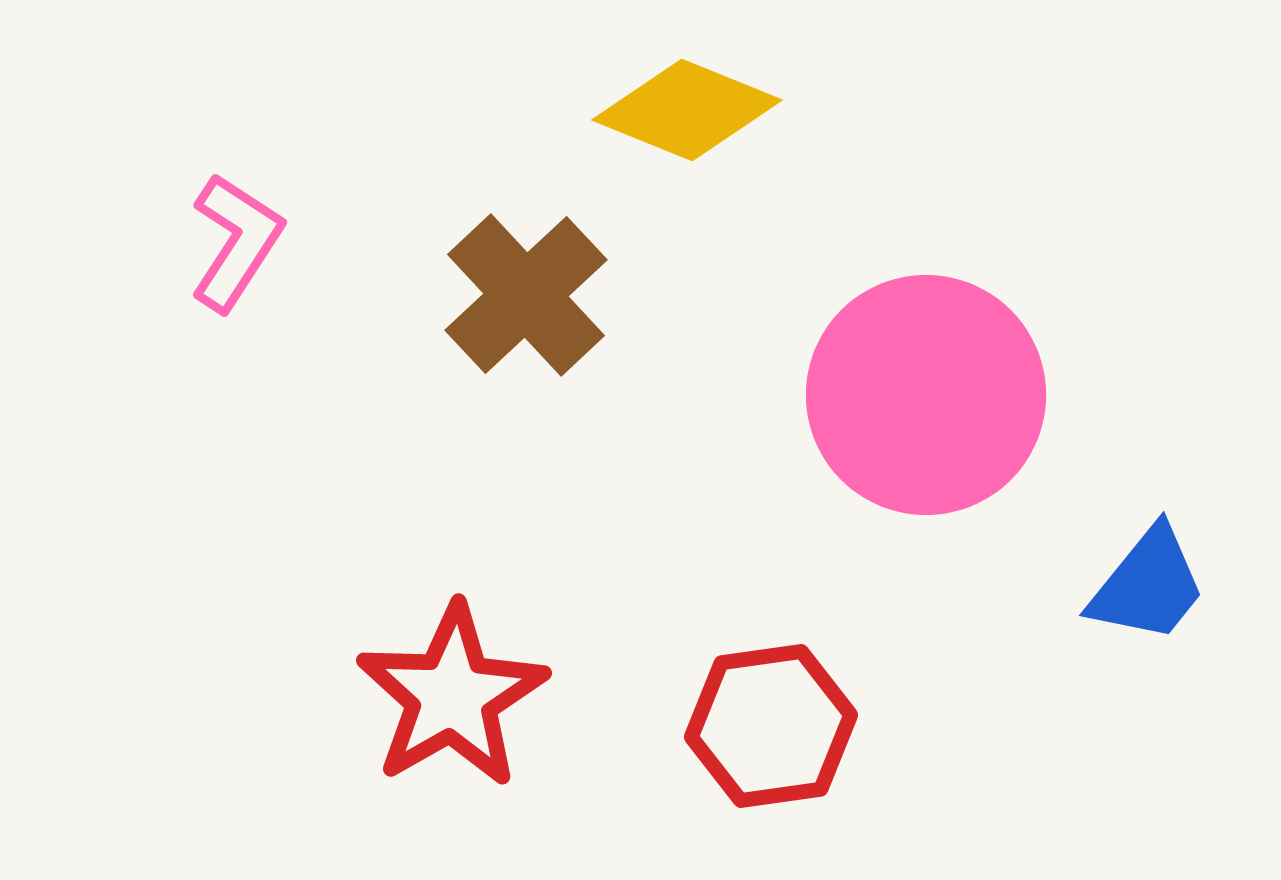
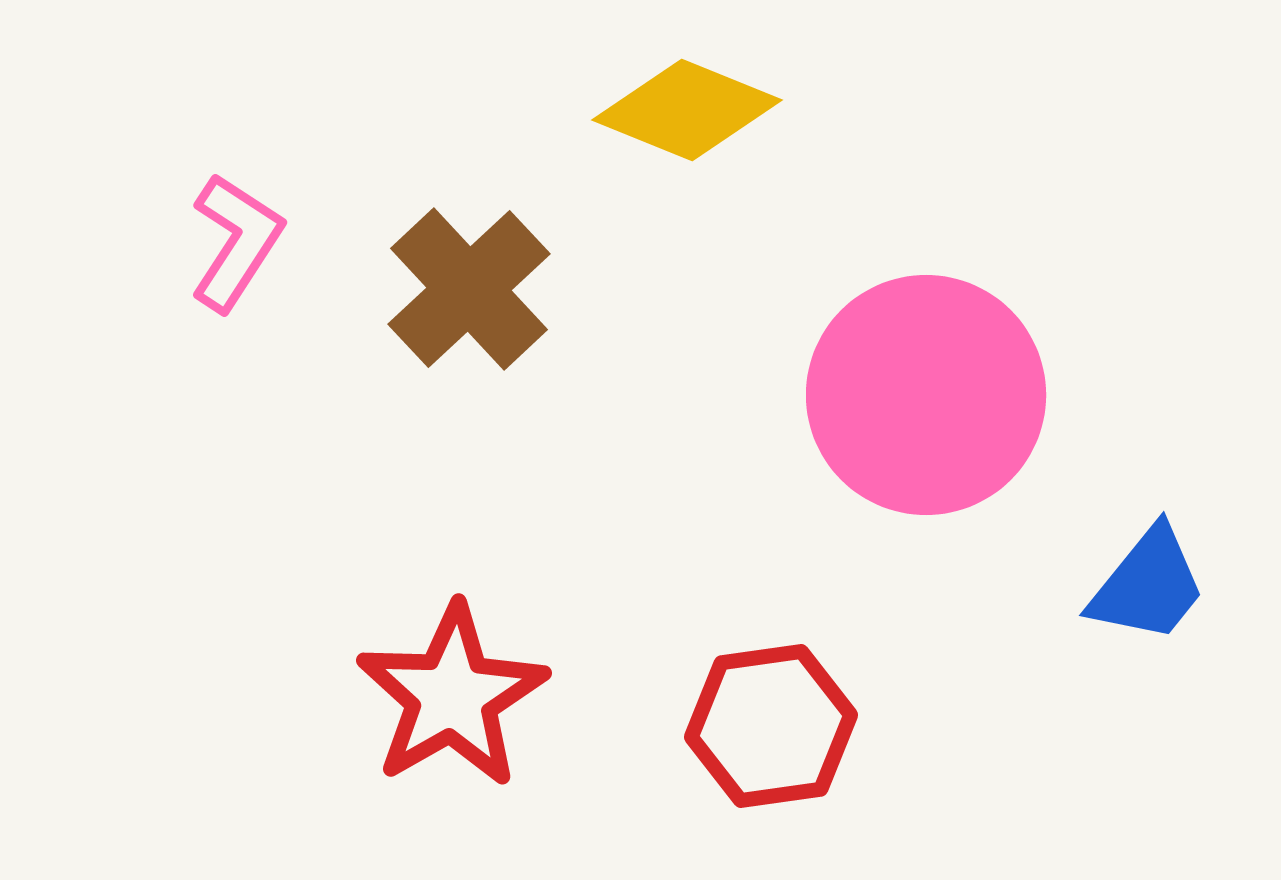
brown cross: moved 57 px left, 6 px up
